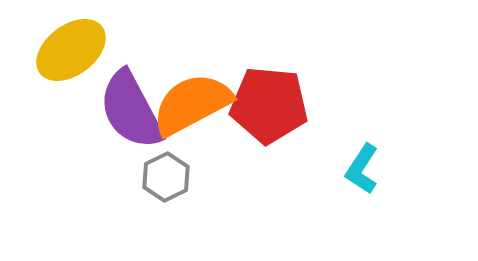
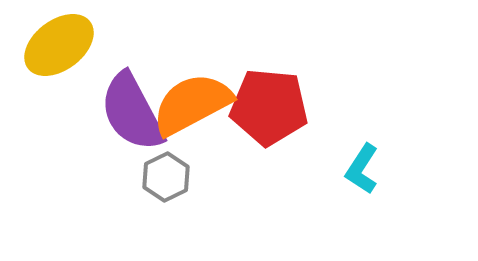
yellow ellipse: moved 12 px left, 5 px up
red pentagon: moved 2 px down
purple semicircle: moved 1 px right, 2 px down
